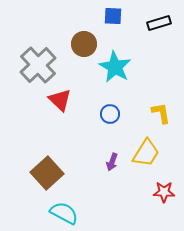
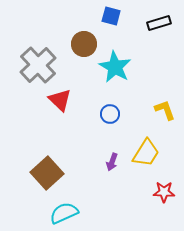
blue square: moved 2 px left; rotated 12 degrees clockwise
yellow L-shape: moved 4 px right, 3 px up; rotated 10 degrees counterclockwise
cyan semicircle: rotated 52 degrees counterclockwise
